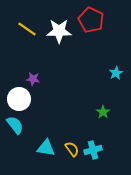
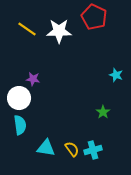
red pentagon: moved 3 px right, 3 px up
cyan star: moved 2 px down; rotated 24 degrees counterclockwise
white circle: moved 1 px up
cyan semicircle: moved 5 px right; rotated 30 degrees clockwise
